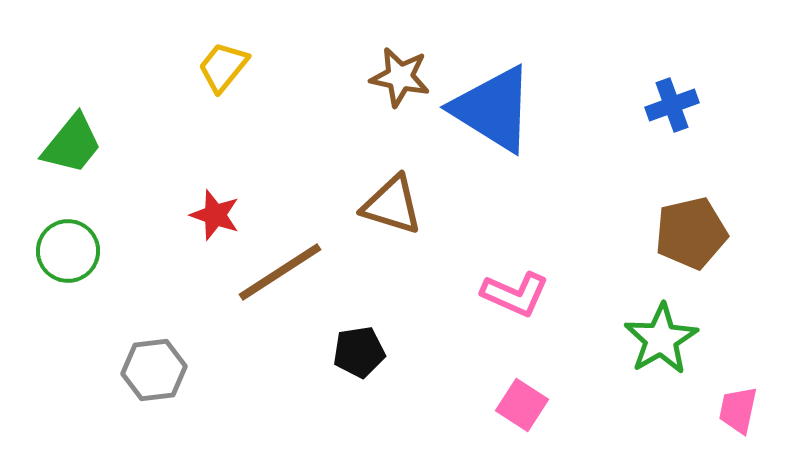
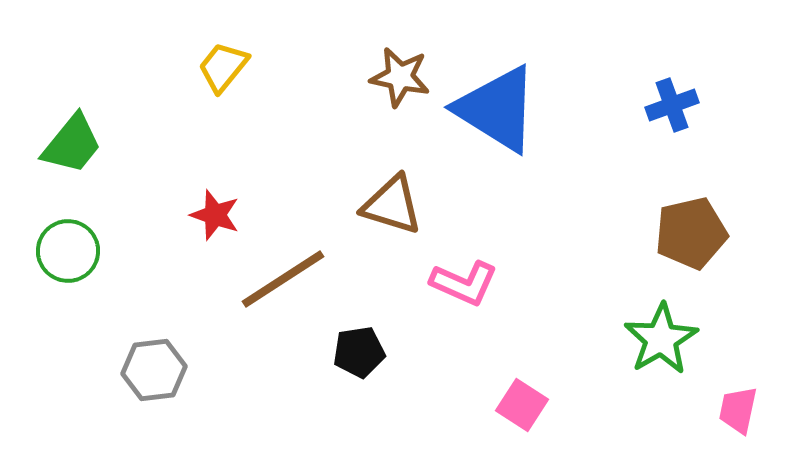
blue triangle: moved 4 px right
brown line: moved 3 px right, 7 px down
pink L-shape: moved 51 px left, 11 px up
